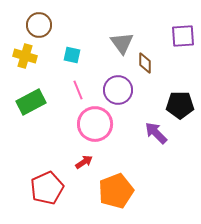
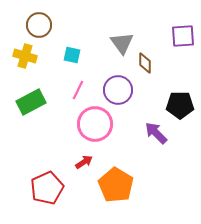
pink line: rotated 48 degrees clockwise
orange pentagon: moved 6 px up; rotated 20 degrees counterclockwise
